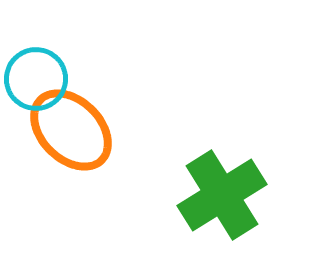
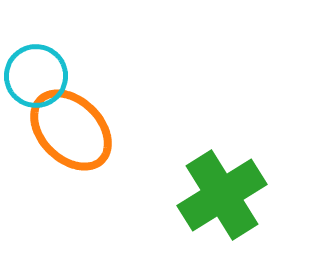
cyan circle: moved 3 px up
